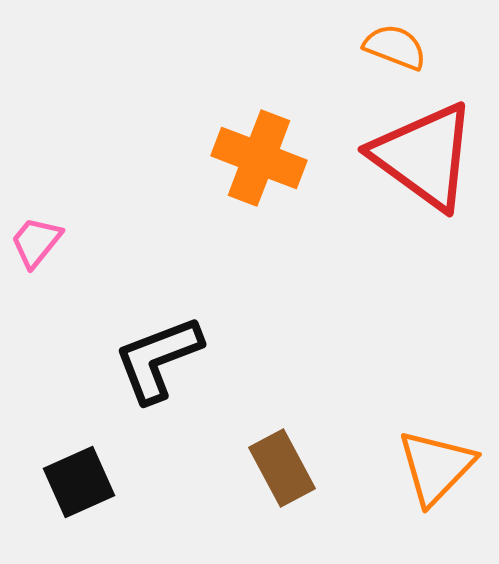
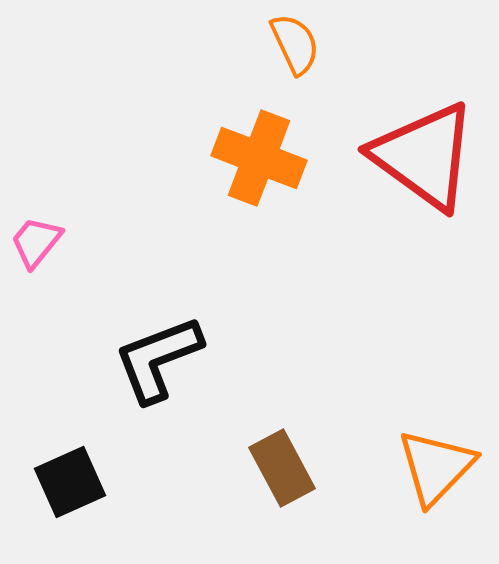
orange semicircle: moved 100 px left, 3 px up; rotated 44 degrees clockwise
black square: moved 9 px left
